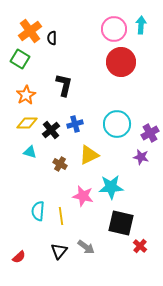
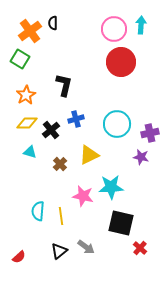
black semicircle: moved 1 px right, 15 px up
blue cross: moved 1 px right, 5 px up
purple cross: rotated 18 degrees clockwise
brown cross: rotated 16 degrees clockwise
red cross: moved 2 px down
black triangle: rotated 12 degrees clockwise
